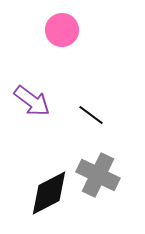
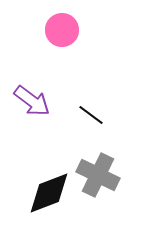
black diamond: rotated 6 degrees clockwise
